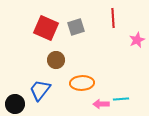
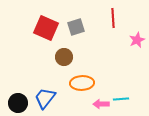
brown circle: moved 8 px right, 3 px up
blue trapezoid: moved 5 px right, 8 px down
black circle: moved 3 px right, 1 px up
